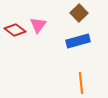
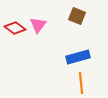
brown square: moved 2 px left, 3 px down; rotated 24 degrees counterclockwise
red diamond: moved 2 px up
blue rectangle: moved 16 px down
